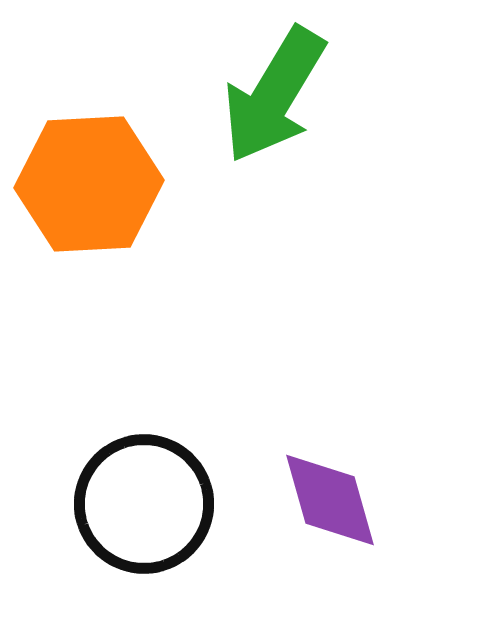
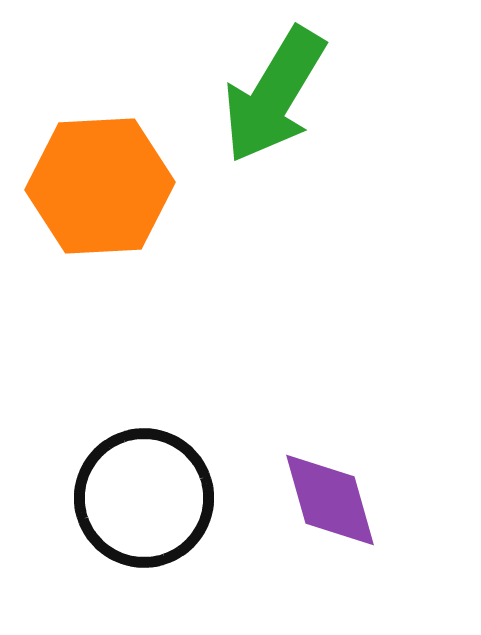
orange hexagon: moved 11 px right, 2 px down
black circle: moved 6 px up
